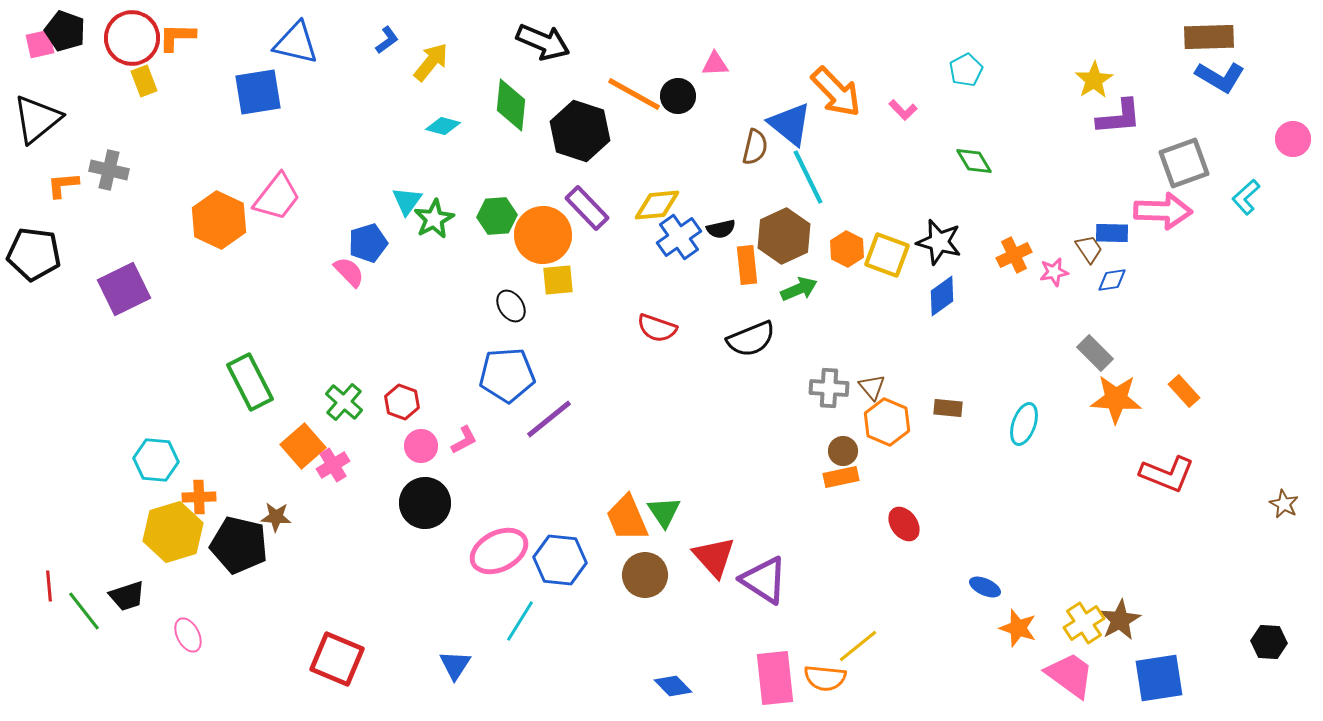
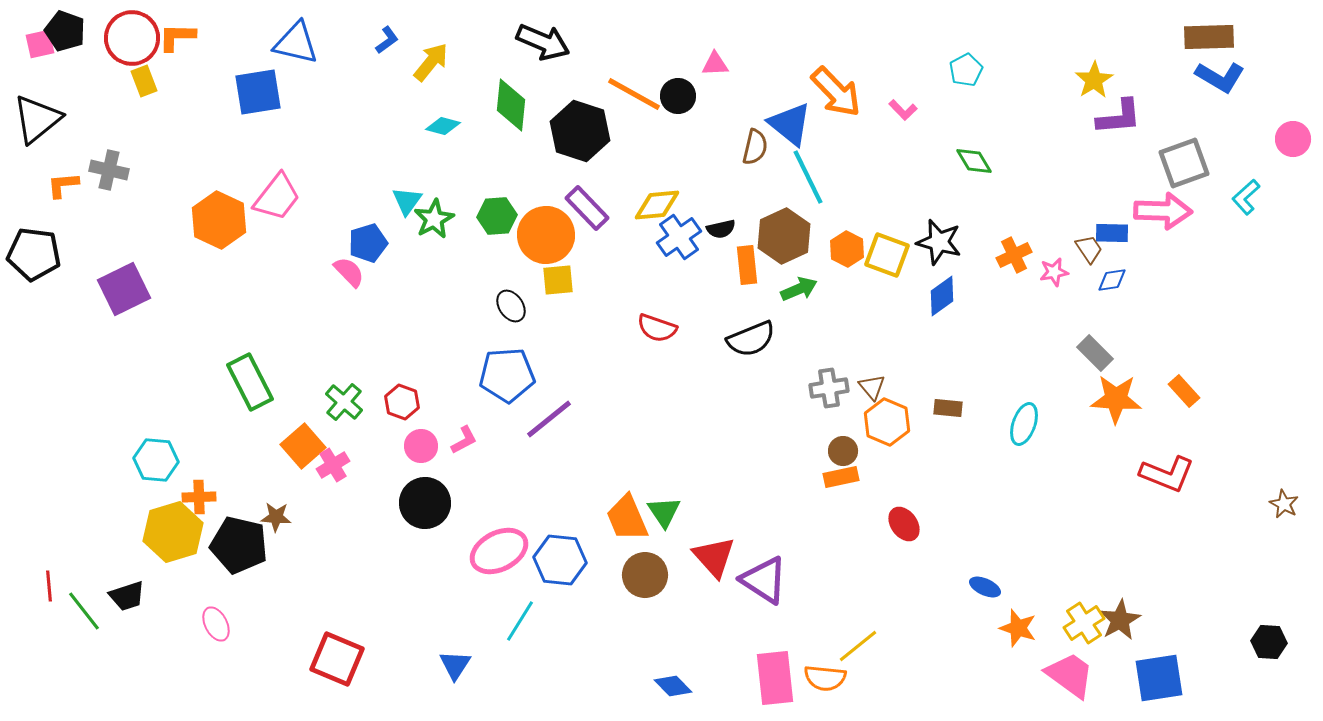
orange circle at (543, 235): moved 3 px right
gray cross at (829, 388): rotated 12 degrees counterclockwise
pink ellipse at (188, 635): moved 28 px right, 11 px up
